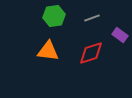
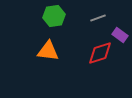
gray line: moved 6 px right
red diamond: moved 9 px right
